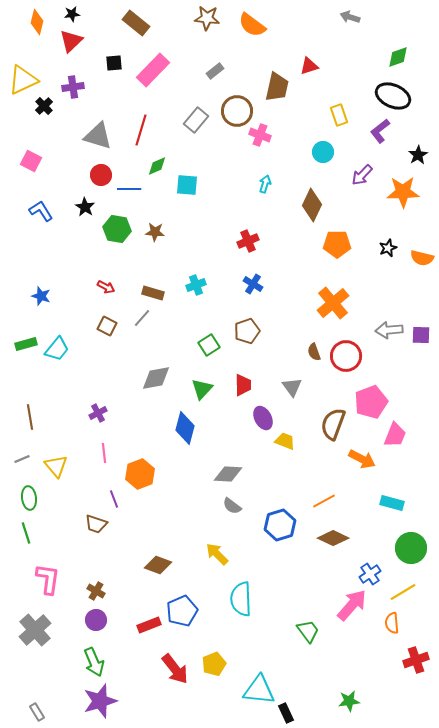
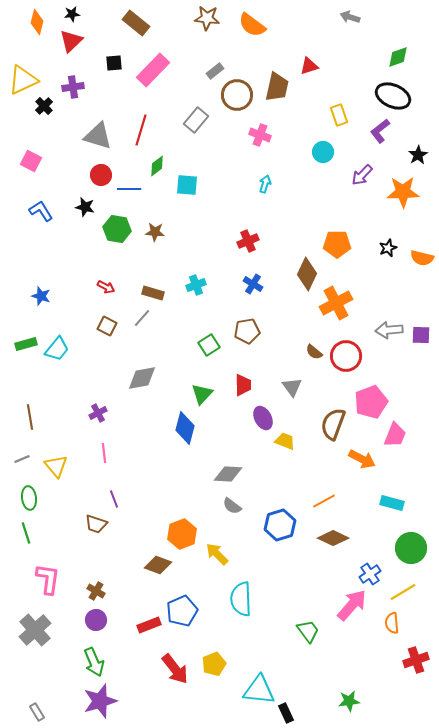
brown circle at (237, 111): moved 16 px up
green diamond at (157, 166): rotated 15 degrees counterclockwise
brown diamond at (312, 205): moved 5 px left, 69 px down
black star at (85, 207): rotated 18 degrees counterclockwise
orange cross at (333, 303): moved 3 px right; rotated 12 degrees clockwise
brown pentagon at (247, 331): rotated 10 degrees clockwise
brown semicircle at (314, 352): rotated 30 degrees counterclockwise
gray diamond at (156, 378): moved 14 px left
green triangle at (202, 389): moved 5 px down
orange hexagon at (140, 474): moved 42 px right, 60 px down
